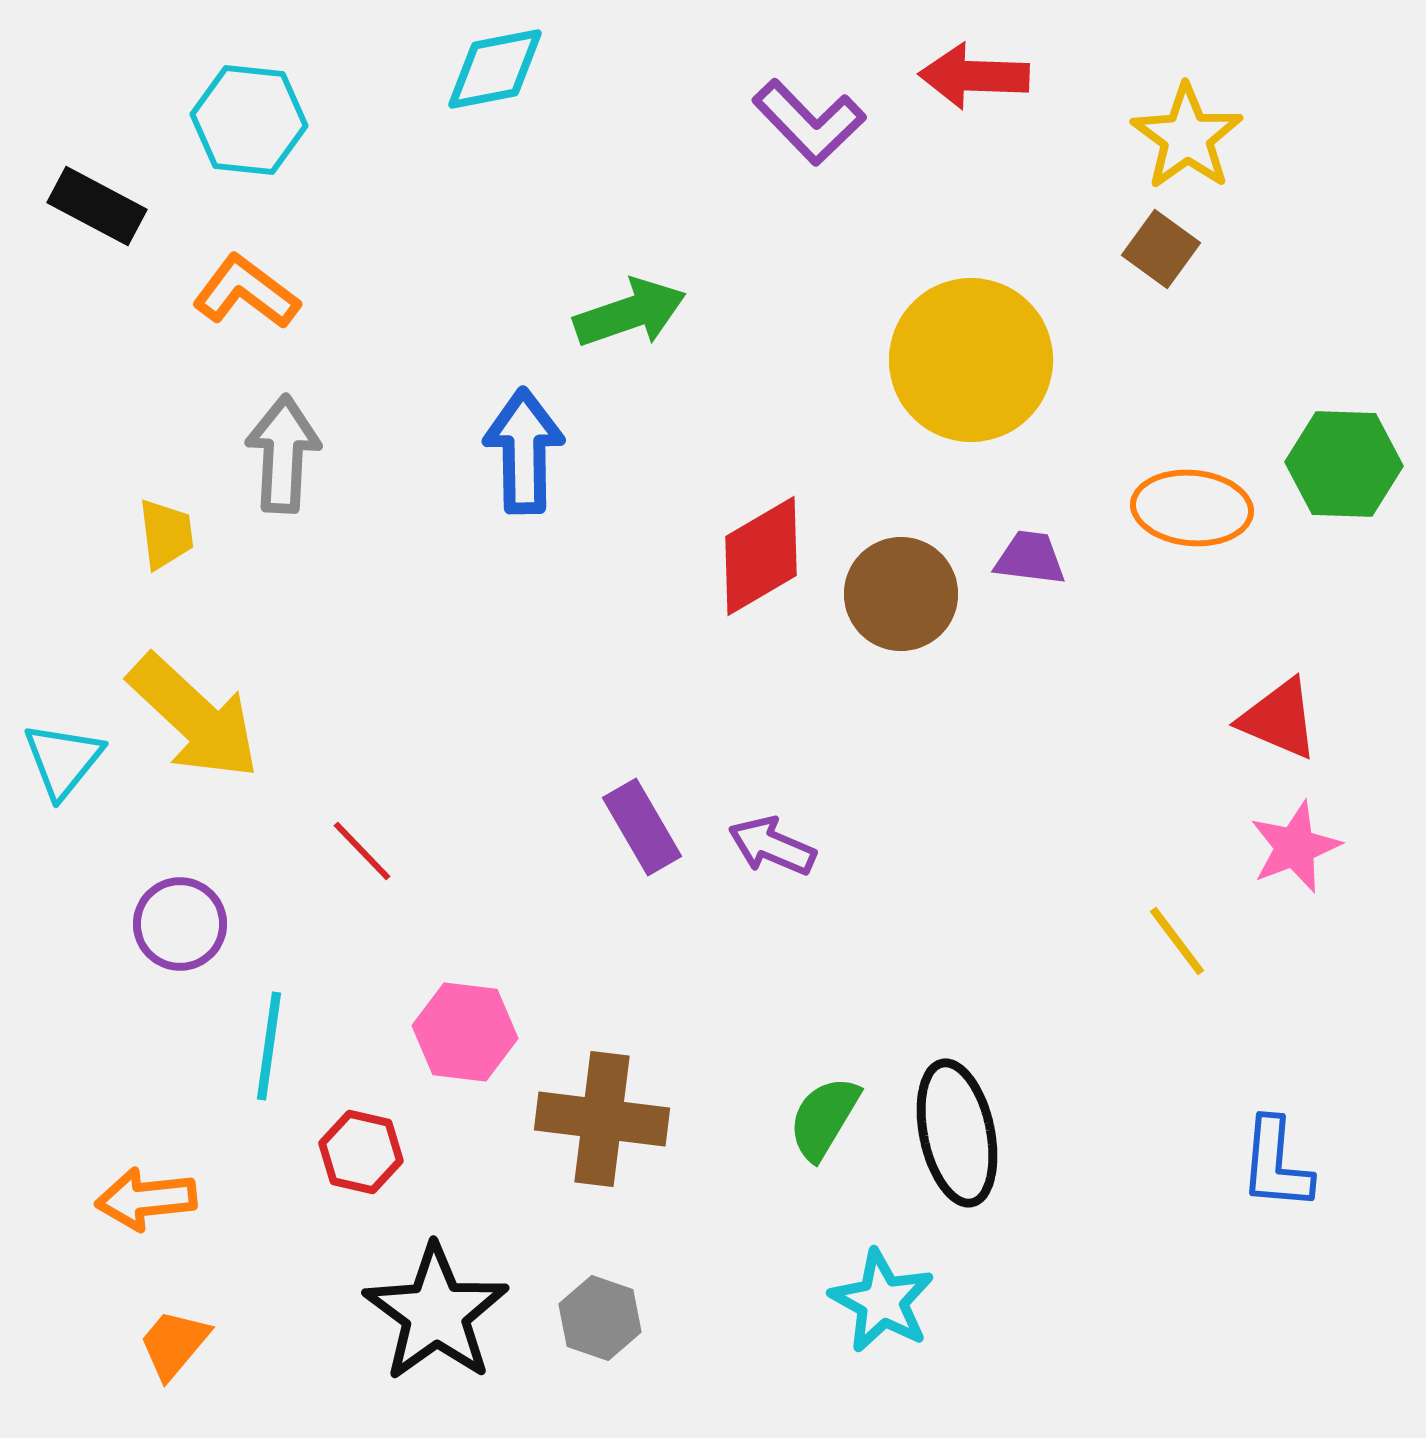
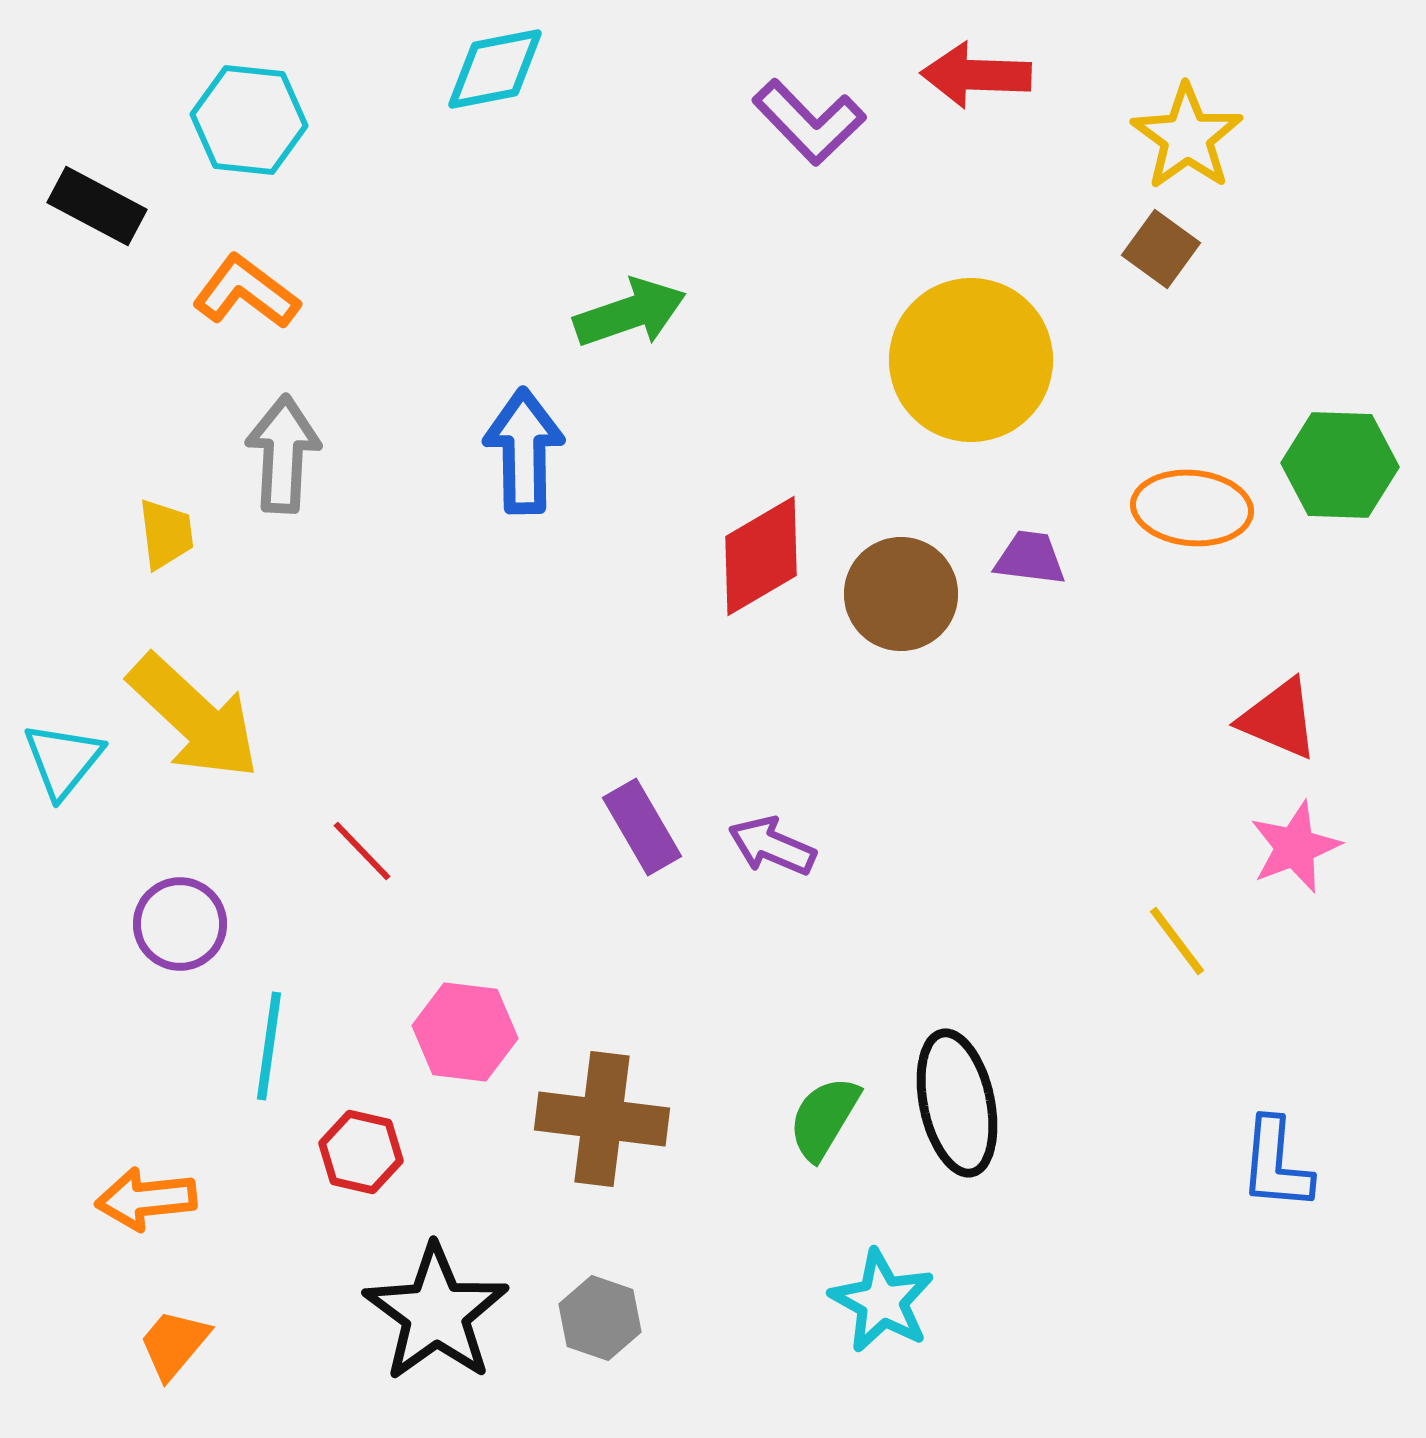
red arrow: moved 2 px right, 1 px up
green hexagon: moved 4 px left, 1 px down
black ellipse: moved 30 px up
